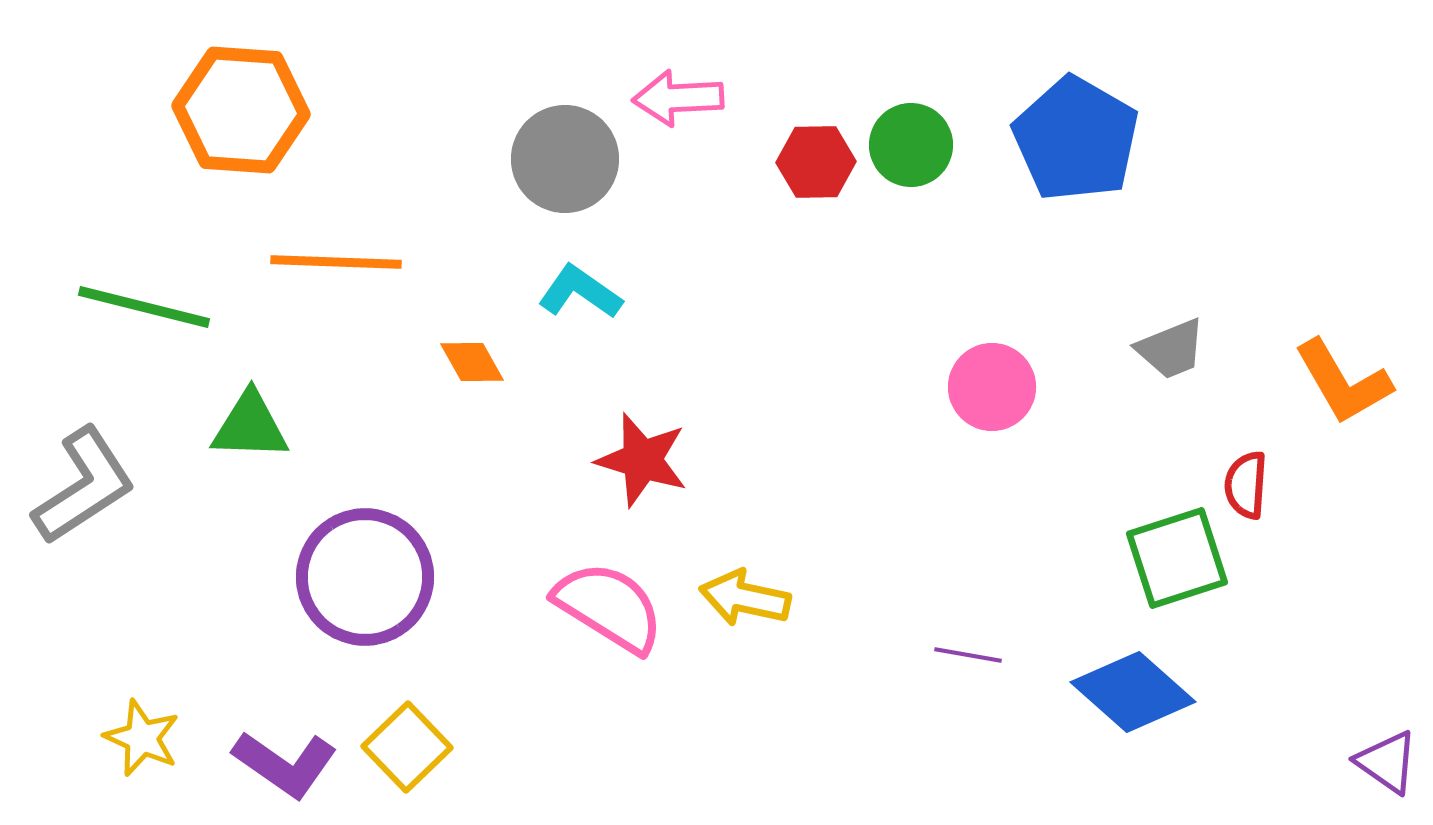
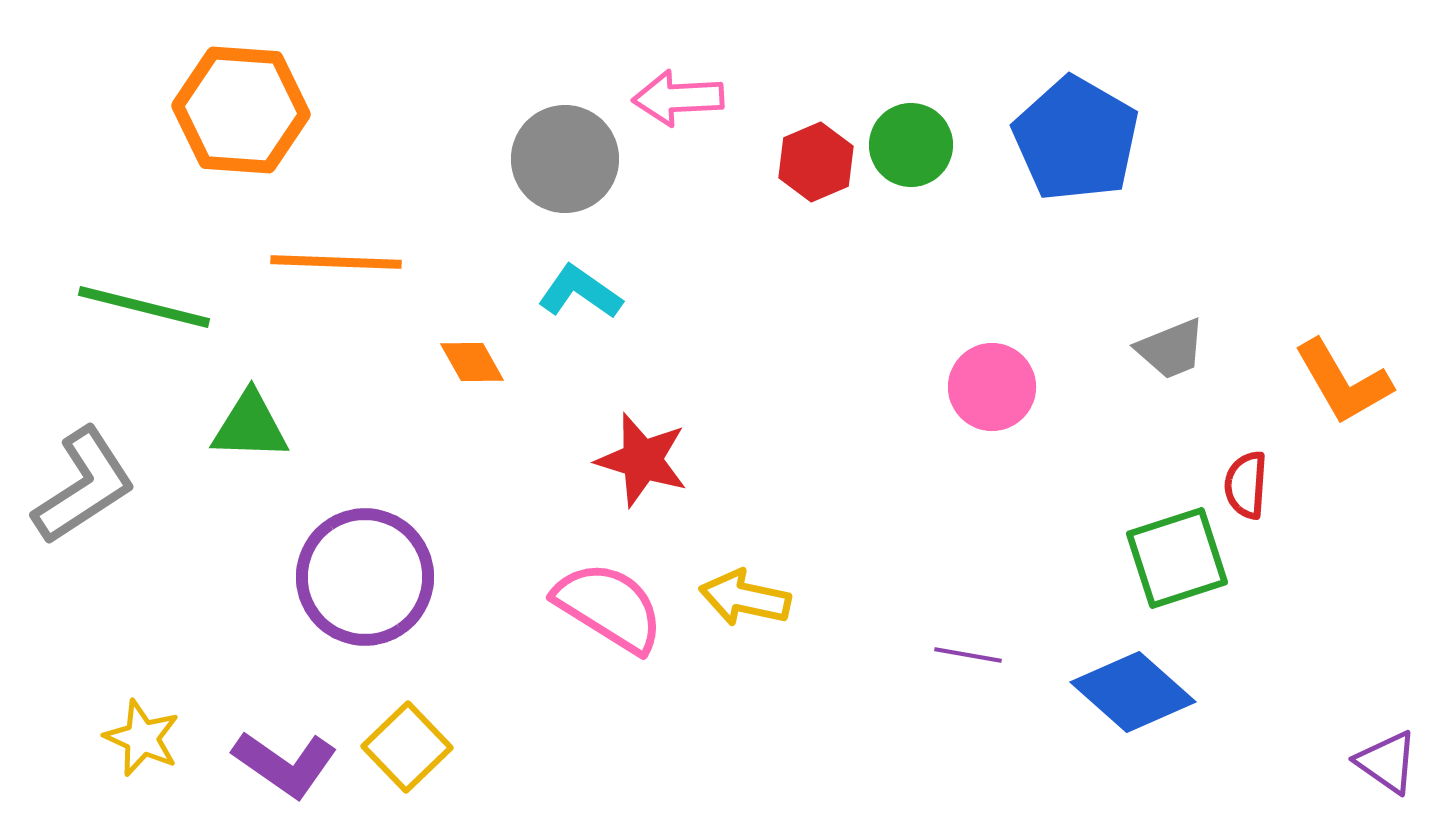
red hexagon: rotated 22 degrees counterclockwise
